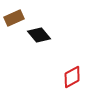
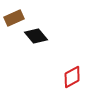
black diamond: moved 3 px left, 1 px down
